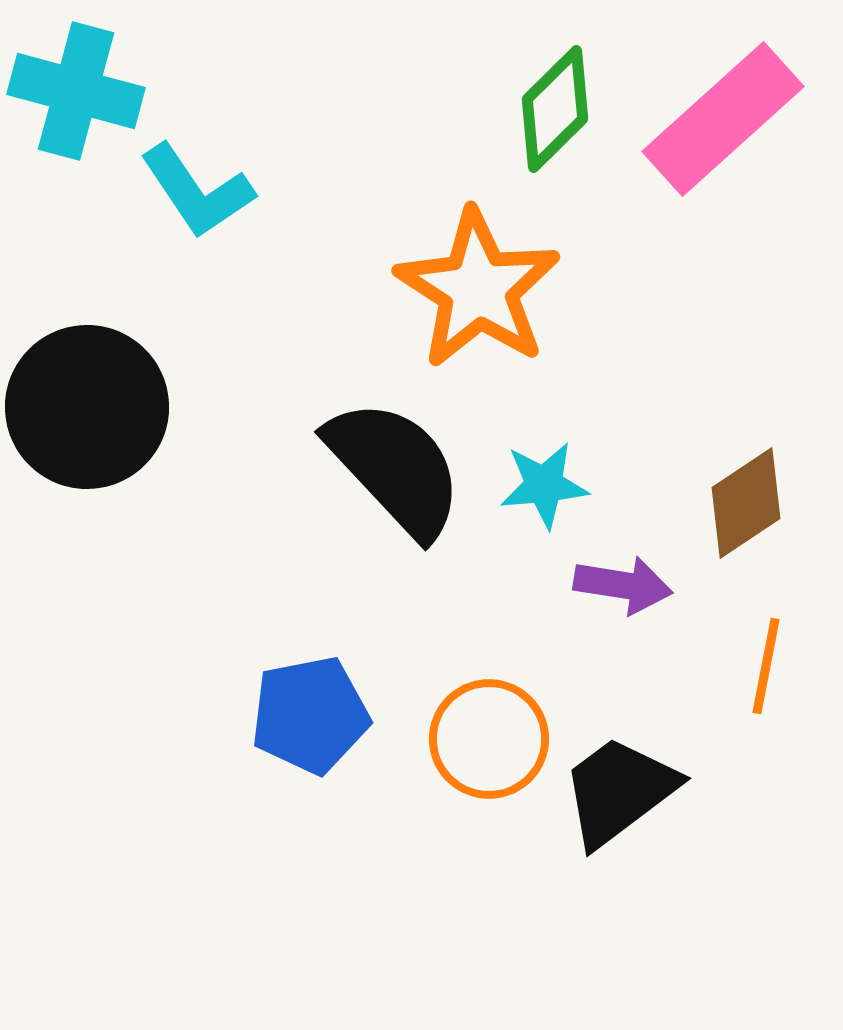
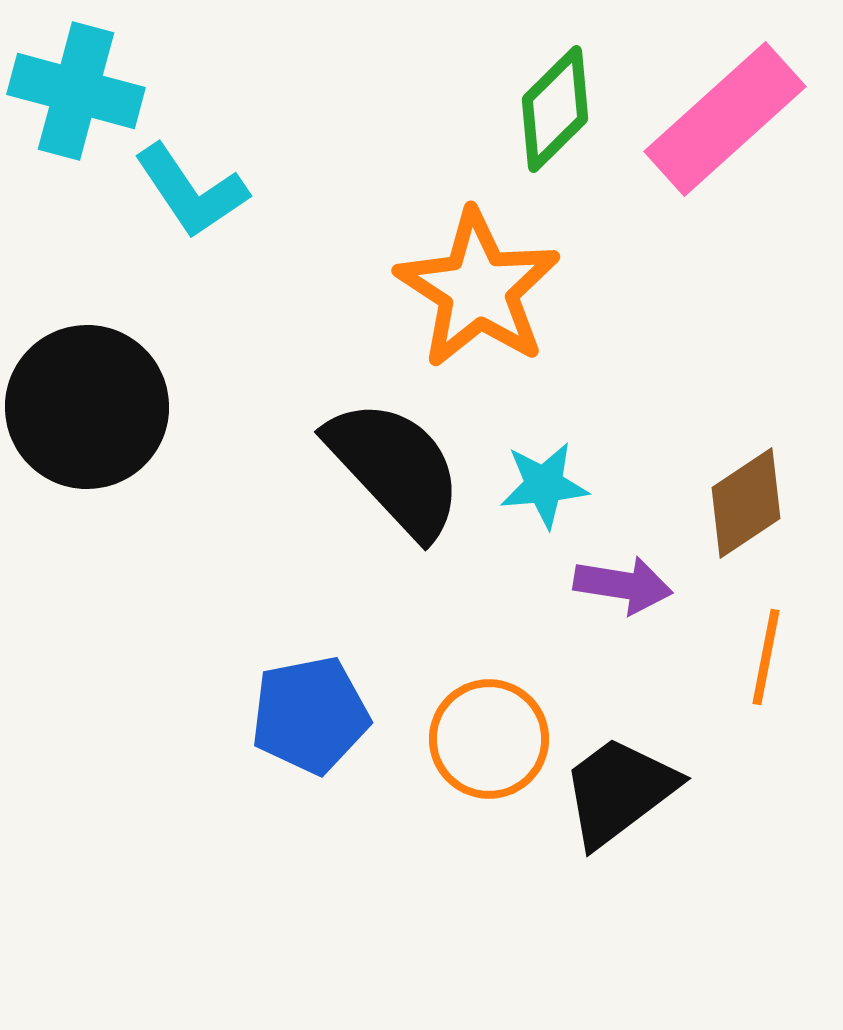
pink rectangle: moved 2 px right
cyan L-shape: moved 6 px left
orange line: moved 9 px up
